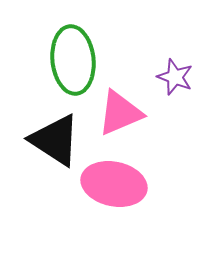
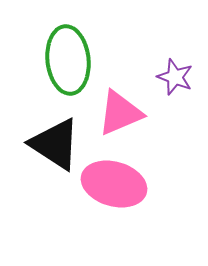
green ellipse: moved 5 px left
black triangle: moved 4 px down
pink ellipse: rotated 4 degrees clockwise
